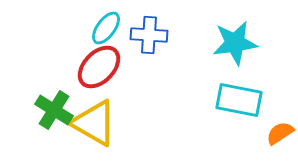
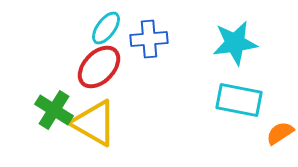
blue cross: moved 4 px down; rotated 9 degrees counterclockwise
